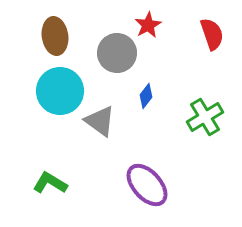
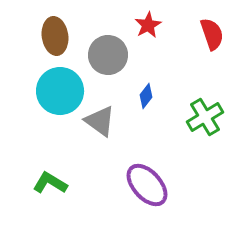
gray circle: moved 9 px left, 2 px down
